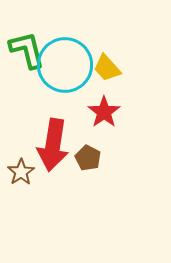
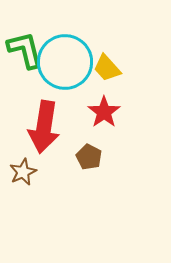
green L-shape: moved 2 px left
cyan circle: moved 3 px up
red arrow: moved 9 px left, 18 px up
brown pentagon: moved 1 px right, 1 px up
brown star: moved 2 px right; rotated 8 degrees clockwise
